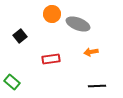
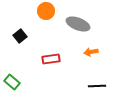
orange circle: moved 6 px left, 3 px up
